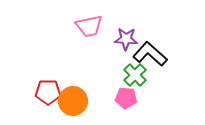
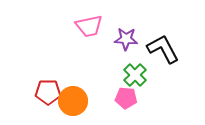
black L-shape: moved 13 px right, 5 px up; rotated 20 degrees clockwise
